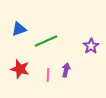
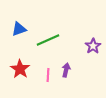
green line: moved 2 px right, 1 px up
purple star: moved 2 px right
red star: rotated 18 degrees clockwise
